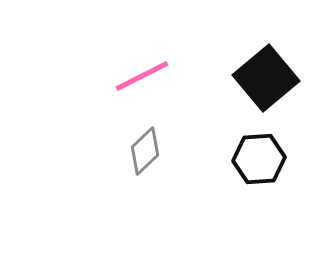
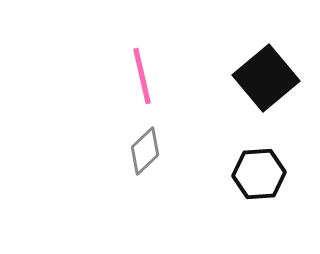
pink line: rotated 76 degrees counterclockwise
black hexagon: moved 15 px down
